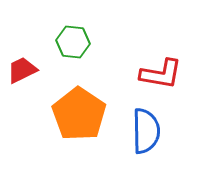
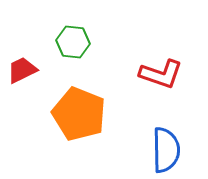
red L-shape: rotated 9 degrees clockwise
orange pentagon: rotated 12 degrees counterclockwise
blue semicircle: moved 20 px right, 19 px down
